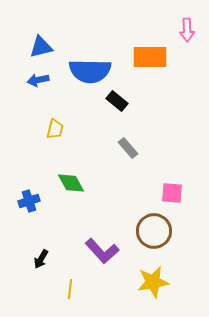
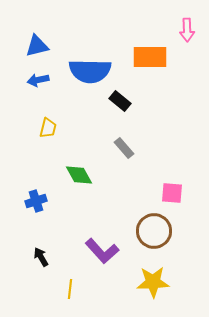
blue triangle: moved 4 px left, 1 px up
black rectangle: moved 3 px right
yellow trapezoid: moved 7 px left, 1 px up
gray rectangle: moved 4 px left
green diamond: moved 8 px right, 8 px up
blue cross: moved 7 px right
black arrow: moved 2 px up; rotated 120 degrees clockwise
yellow star: rotated 8 degrees clockwise
